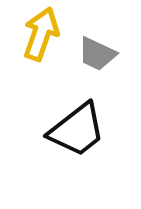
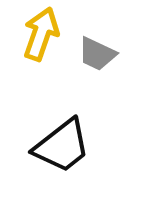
black trapezoid: moved 15 px left, 16 px down
